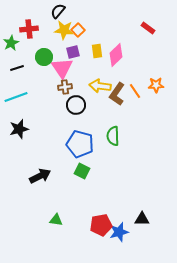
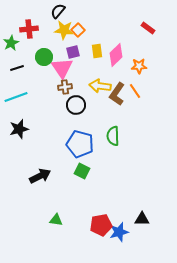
orange star: moved 17 px left, 19 px up
